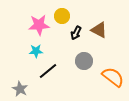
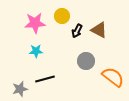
pink star: moved 4 px left, 2 px up
black arrow: moved 1 px right, 2 px up
gray circle: moved 2 px right
black line: moved 3 px left, 8 px down; rotated 24 degrees clockwise
gray star: rotated 28 degrees clockwise
